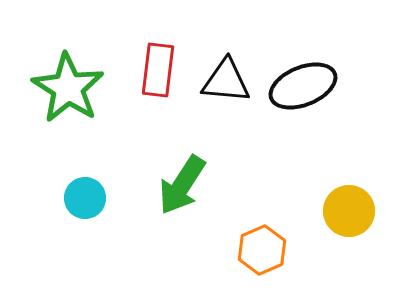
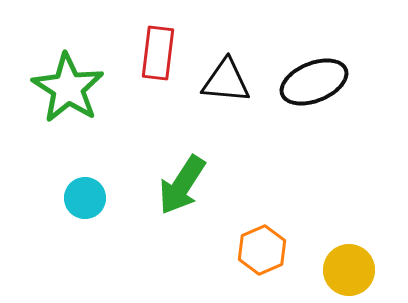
red rectangle: moved 17 px up
black ellipse: moved 11 px right, 4 px up
yellow circle: moved 59 px down
